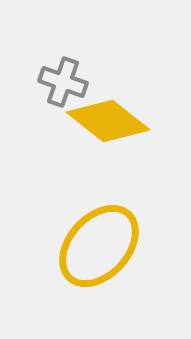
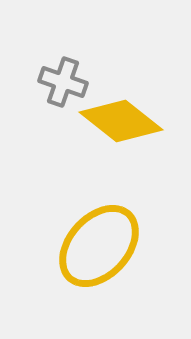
yellow diamond: moved 13 px right
